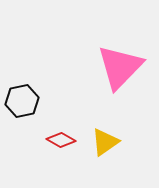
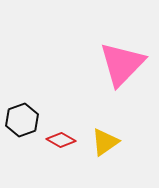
pink triangle: moved 2 px right, 3 px up
black hexagon: moved 19 px down; rotated 8 degrees counterclockwise
